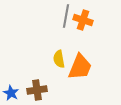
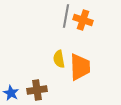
orange trapezoid: rotated 24 degrees counterclockwise
